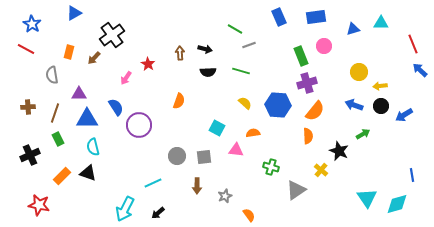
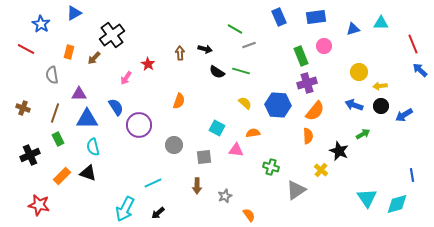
blue star at (32, 24): moved 9 px right
black semicircle at (208, 72): moved 9 px right; rotated 35 degrees clockwise
brown cross at (28, 107): moved 5 px left, 1 px down; rotated 24 degrees clockwise
gray circle at (177, 156): moved 3 px left, 11 px up
